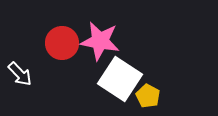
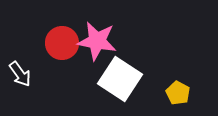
pink star: moved 3 px left
white arrow: rotated 8 degrees clockwise
yellow pentagon: moved 30 px right, 3 px up
